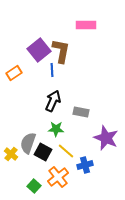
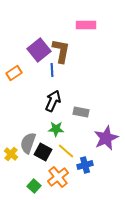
purple star: rotated 25 degrees clockwise
